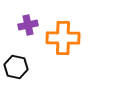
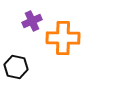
purple cross: moved 4 px right, 4 px up; rotated 12 degrees counterclockwise
